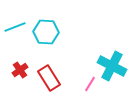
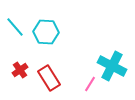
cyan line: rotated 70 degrees clockwise
